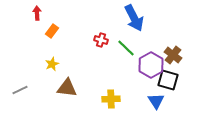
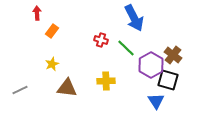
yellow cross: moved 5 px left, 18 px up
